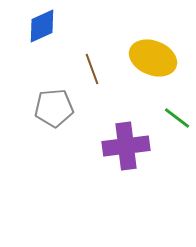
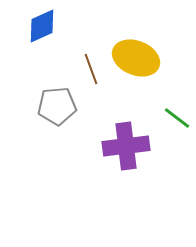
yellow ellipse: moved 17 px left
brown line: moved 1 px left
gray pentagon: moved 3 px right, 2 px up
